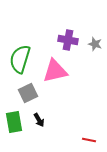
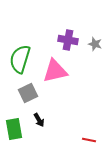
green rectangle: moved 7 px down
